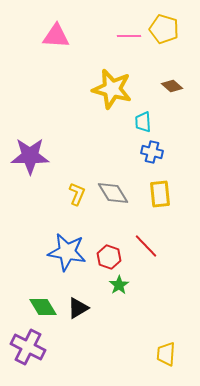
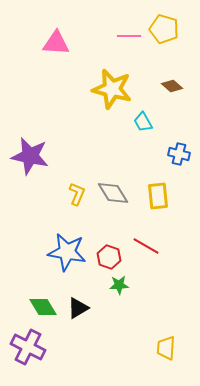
pink triangle: moved 7 px down
cyan trapezoid: rotated 25 degrees counterclockwise
blue cross: moved 27 px right, 2 px down
purple star: rotated 12 degrees clockwise
yellow rectangle: moved 2 px left, 2 px down
red line: rotated 16 degrees counterclockwise
green star: rotated 30 degrees clockwise
yellow trapezoid: moved 6 px up
